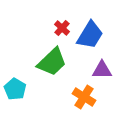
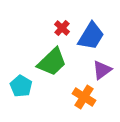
blue trapezoid: moved 1 px right, 1 px down
purple triangle: rotated 35 degrees counterclockwise
cyan pentagon: moved 6 px right, 3 px up
